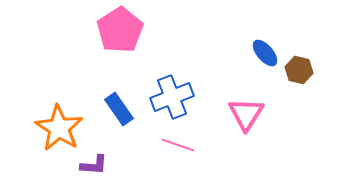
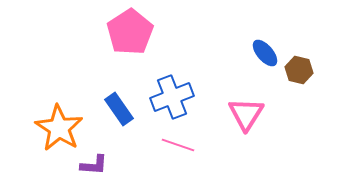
pink pentagon: moved 10 px right, 2 px down
